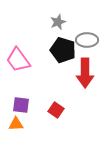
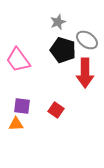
gray ellipse: rotated 35 degrees clockwise
purple square: moved 1 px right, 1 px down
